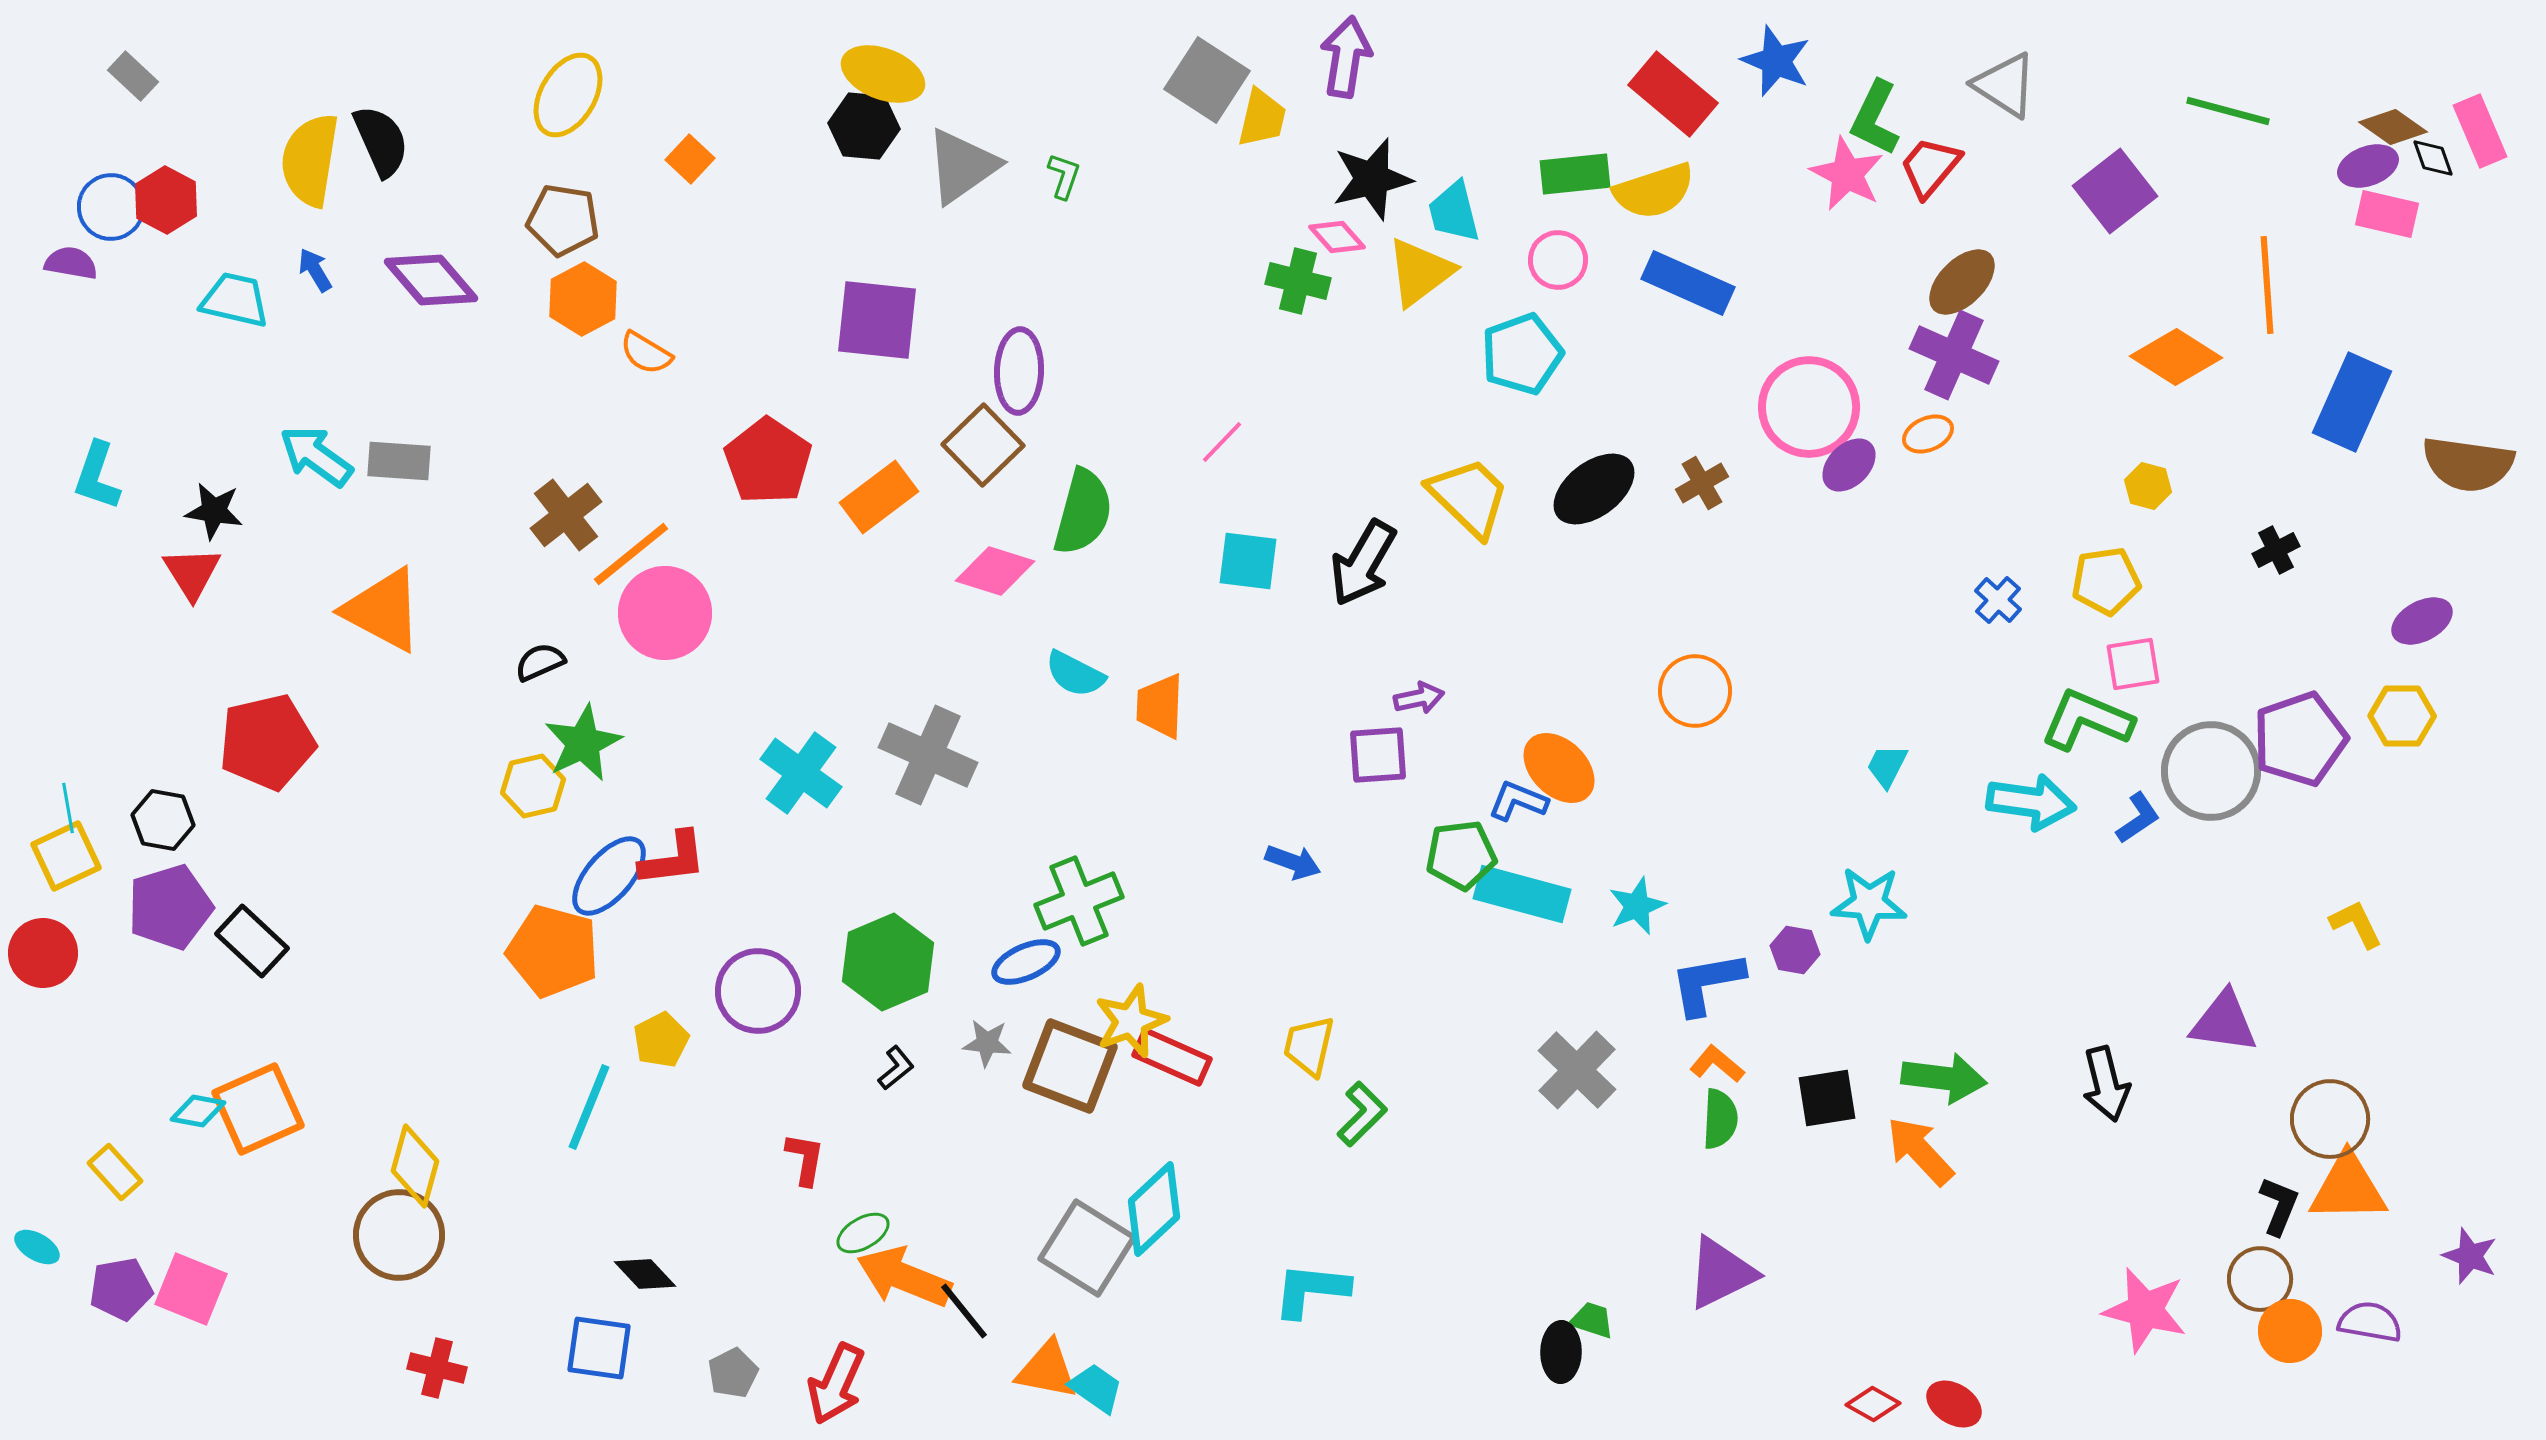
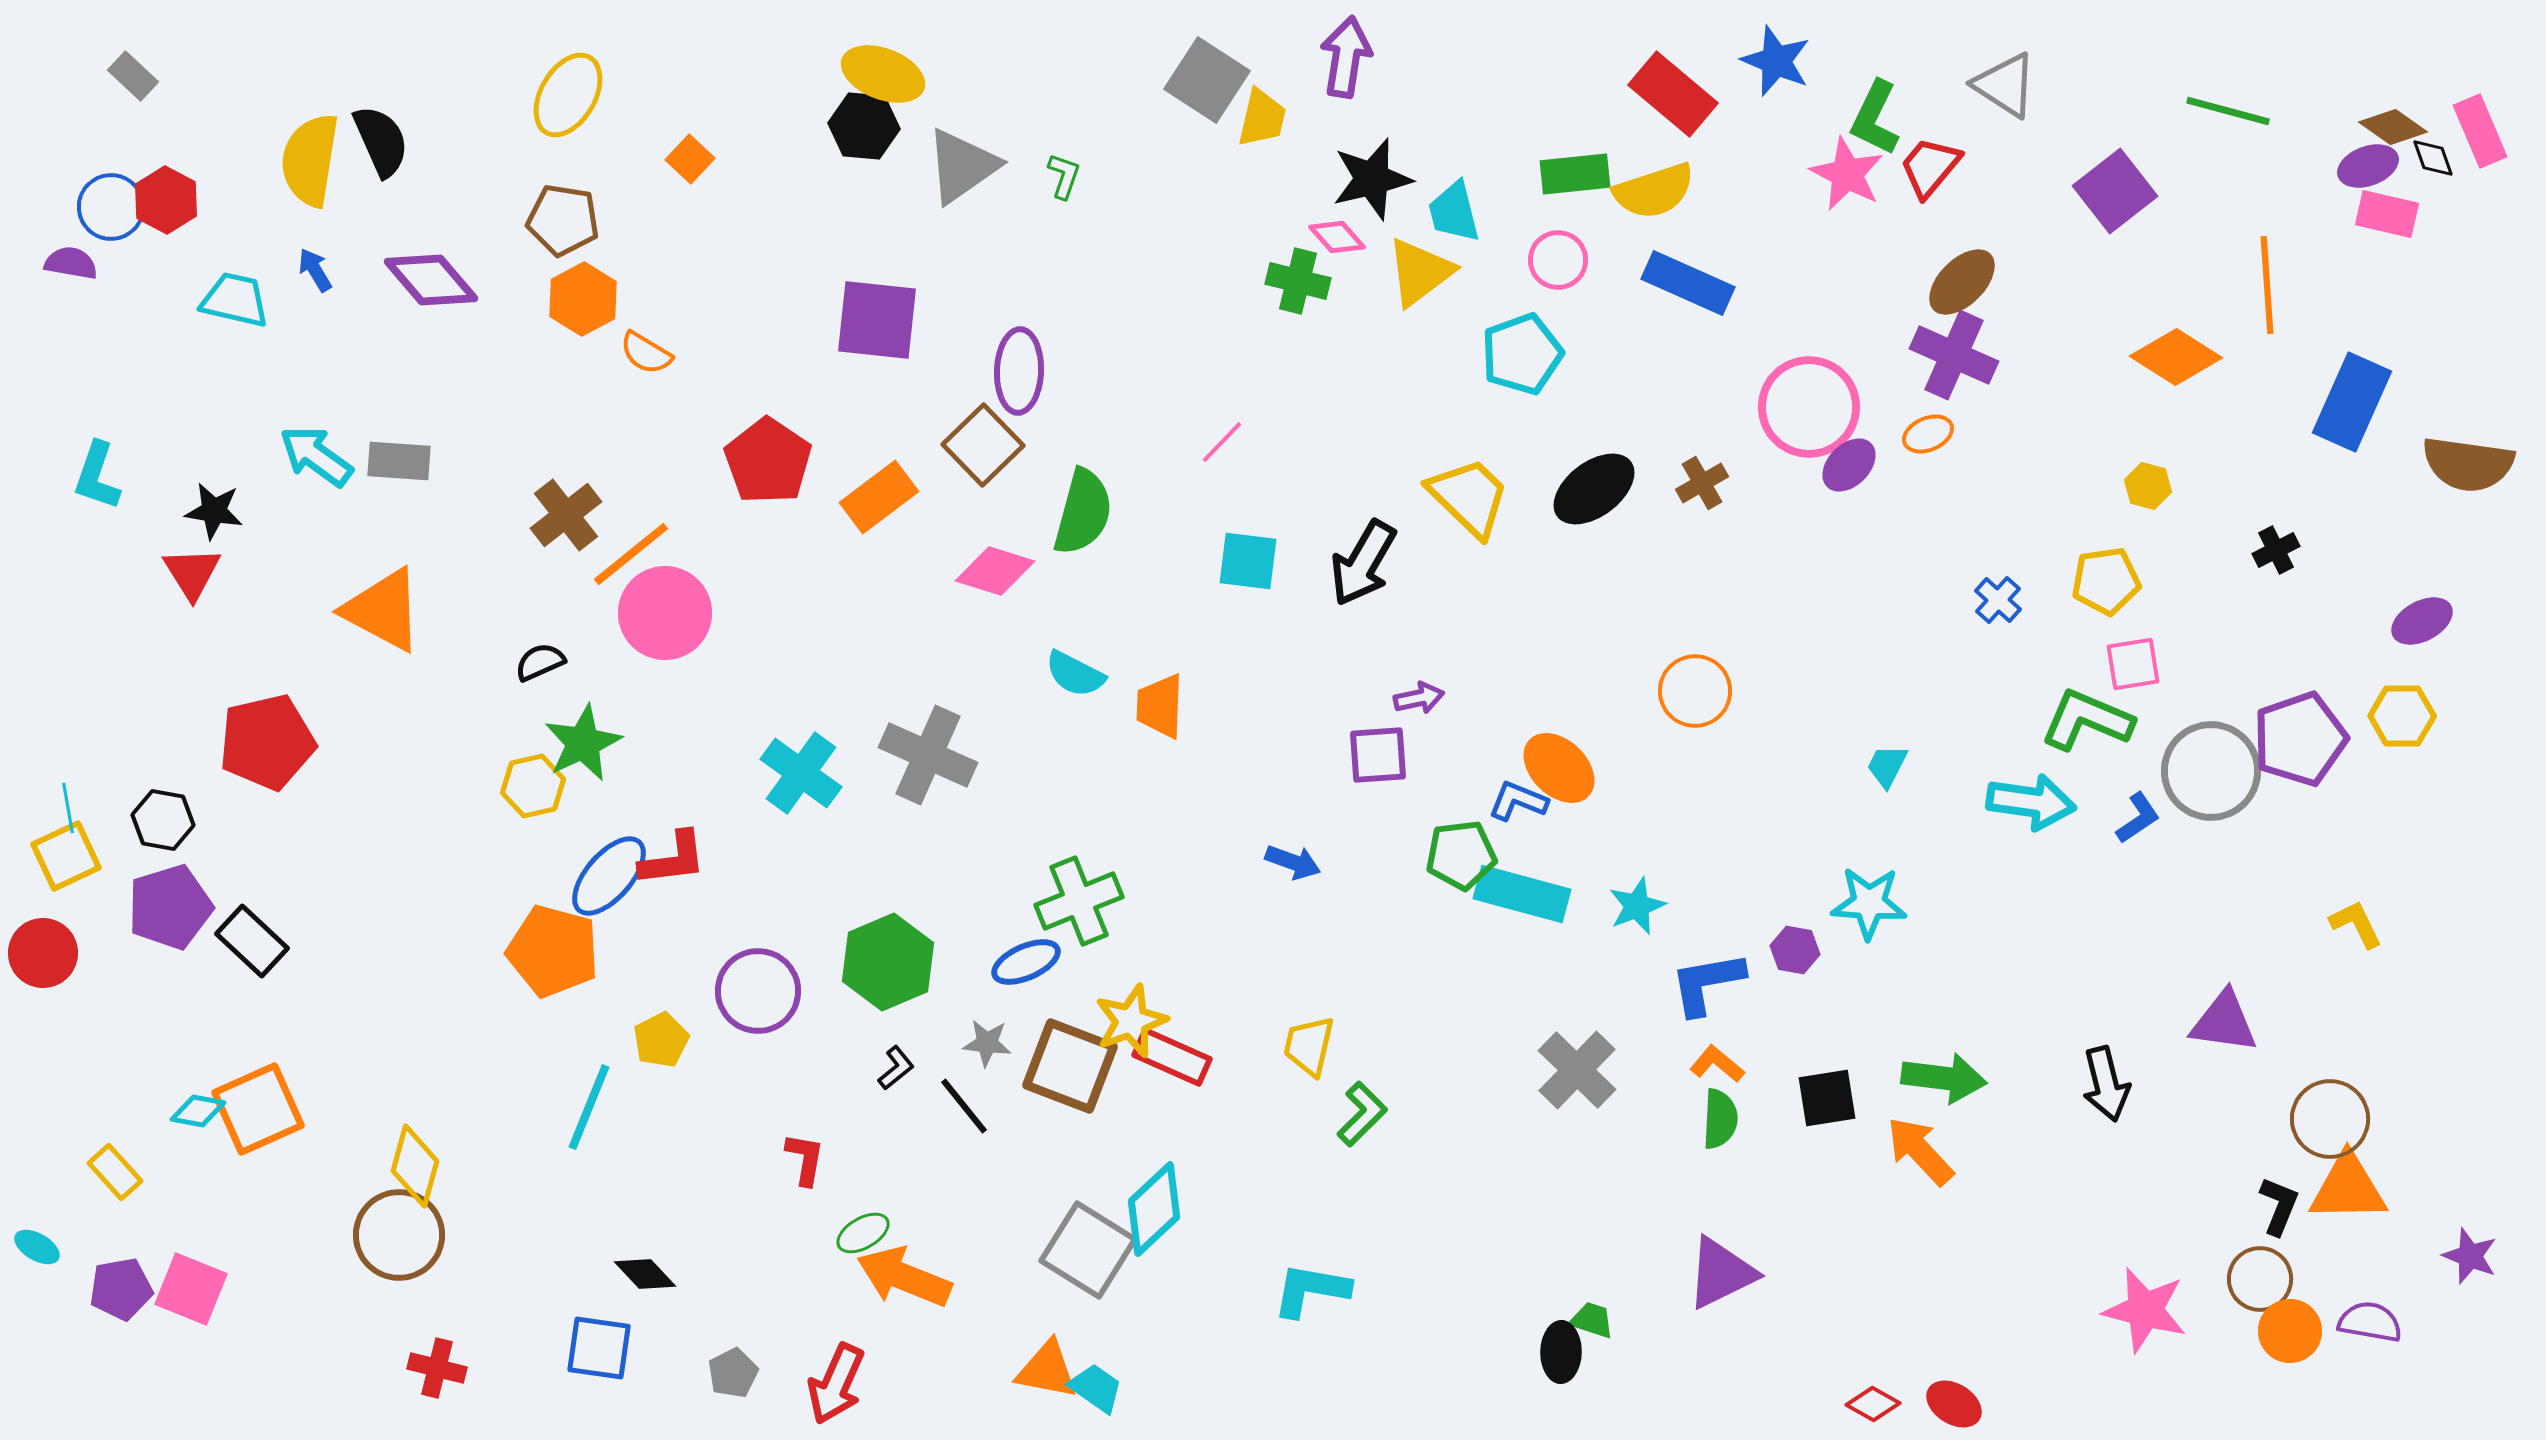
gray square at (1087, 1248): moved 1 px right, 2 px down
cyan L-shape at (1311, 1290): rotated 4 degrees clockwise
black line at (964, 1311): moved 205 px up
